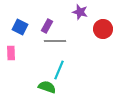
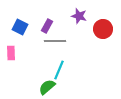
purple star: moved 1 px left, 4 px down
green semicircle: rotated 60 degrees counterclockwise
